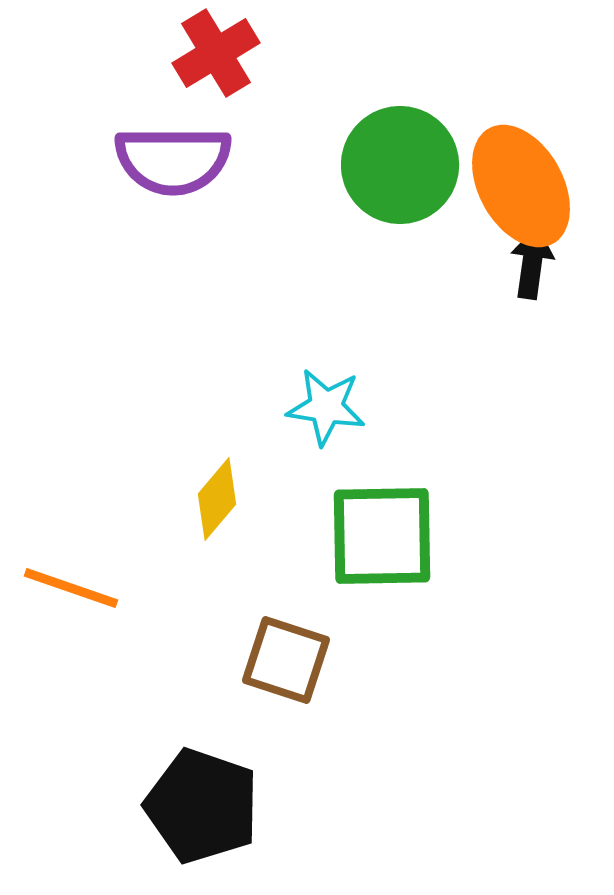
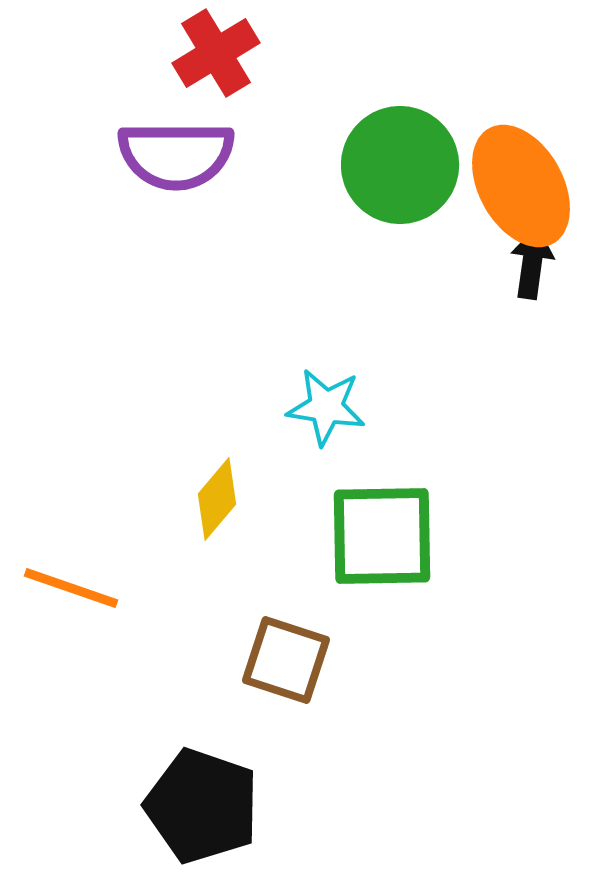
purple semicircle: moved 3 px right, 5 px up
